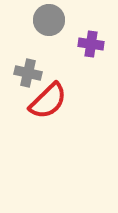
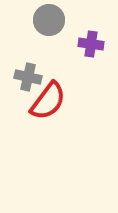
gray cross: moved 4 px down
red semicircle: rotated 9 degrees counterclockwise
